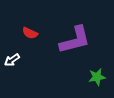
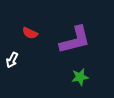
white arrow: rotated 28 degrees counterclockwise
green star: moved 17 px left
